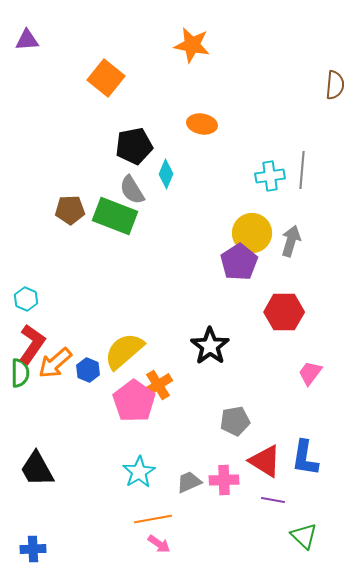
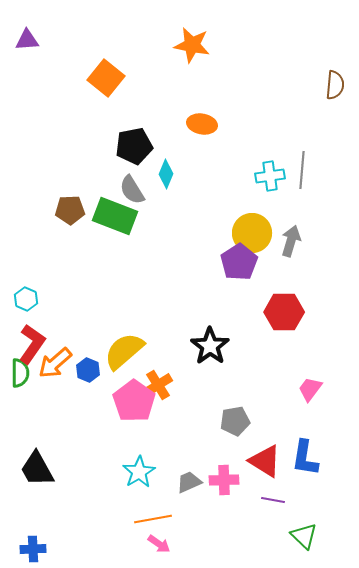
pink trapezoid: moved 16 px down
